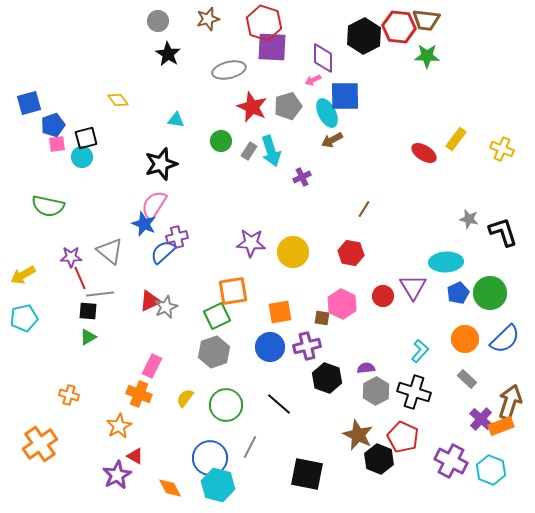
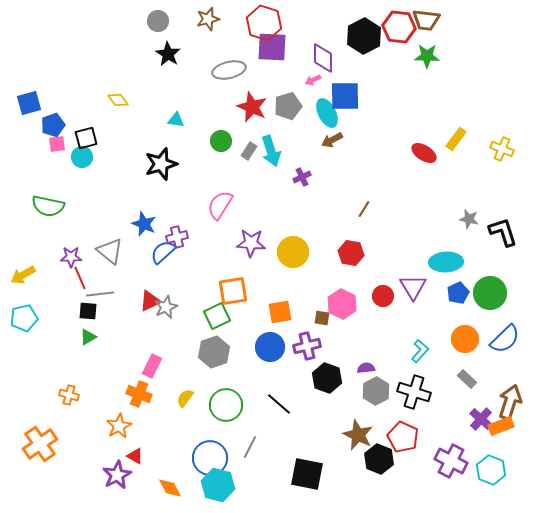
pink semicircle at (154, 205): moved 66 px right
